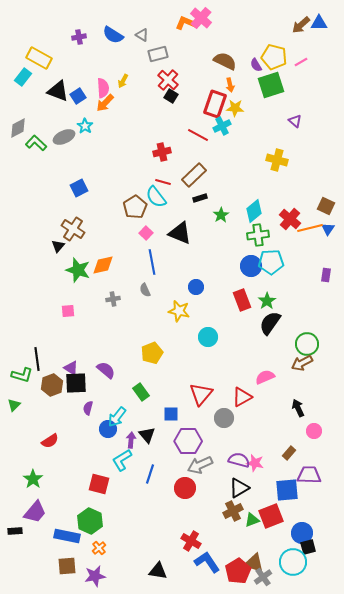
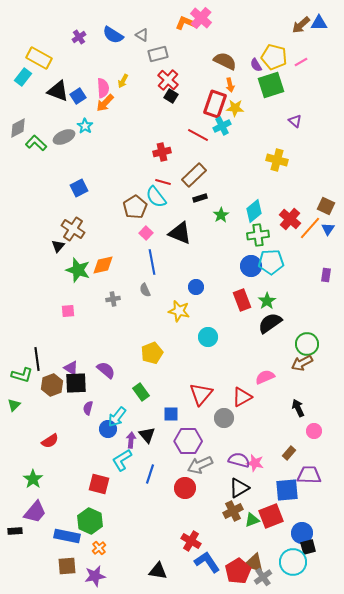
purple cross at (79, 37): rotated 24 degrees counterclockwise
orange line at (310, 228): rotated 35 degrees counterclockwise
black semicircle at (270, 323): rotated 20 degrees clockwise
